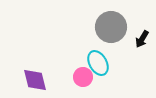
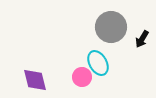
pink circle: moved 1 px left
